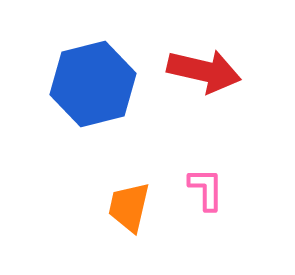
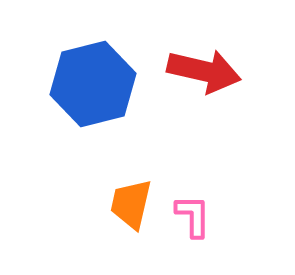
pink L-shape: moved 13 px left, 27 px down
orange trapezoid: moved 2 px right, 3 px up
